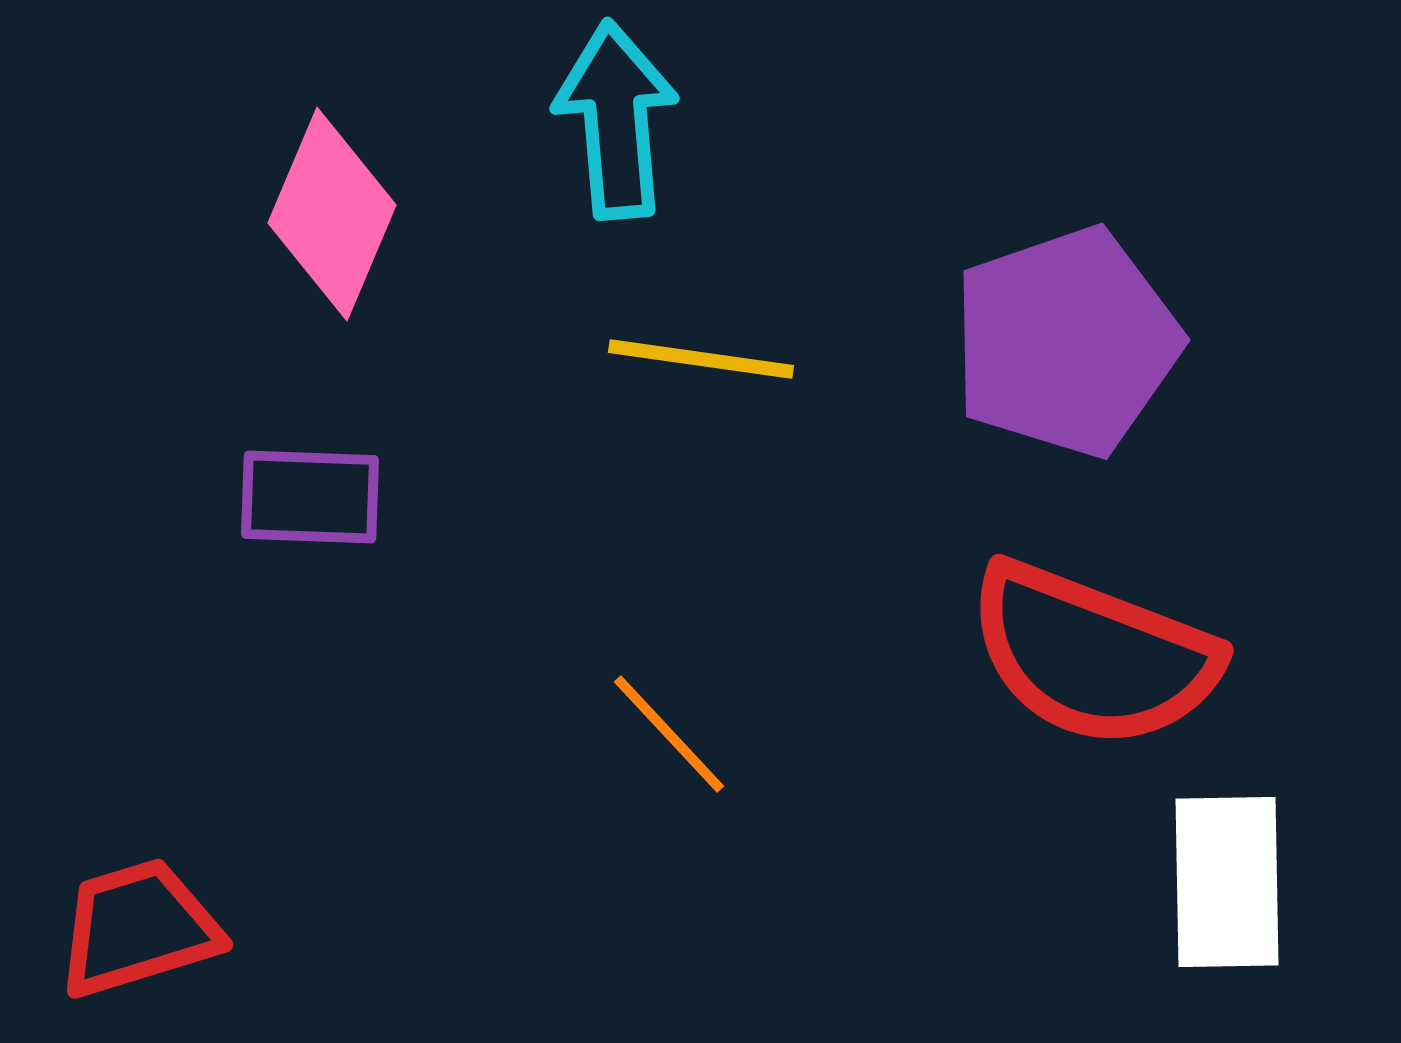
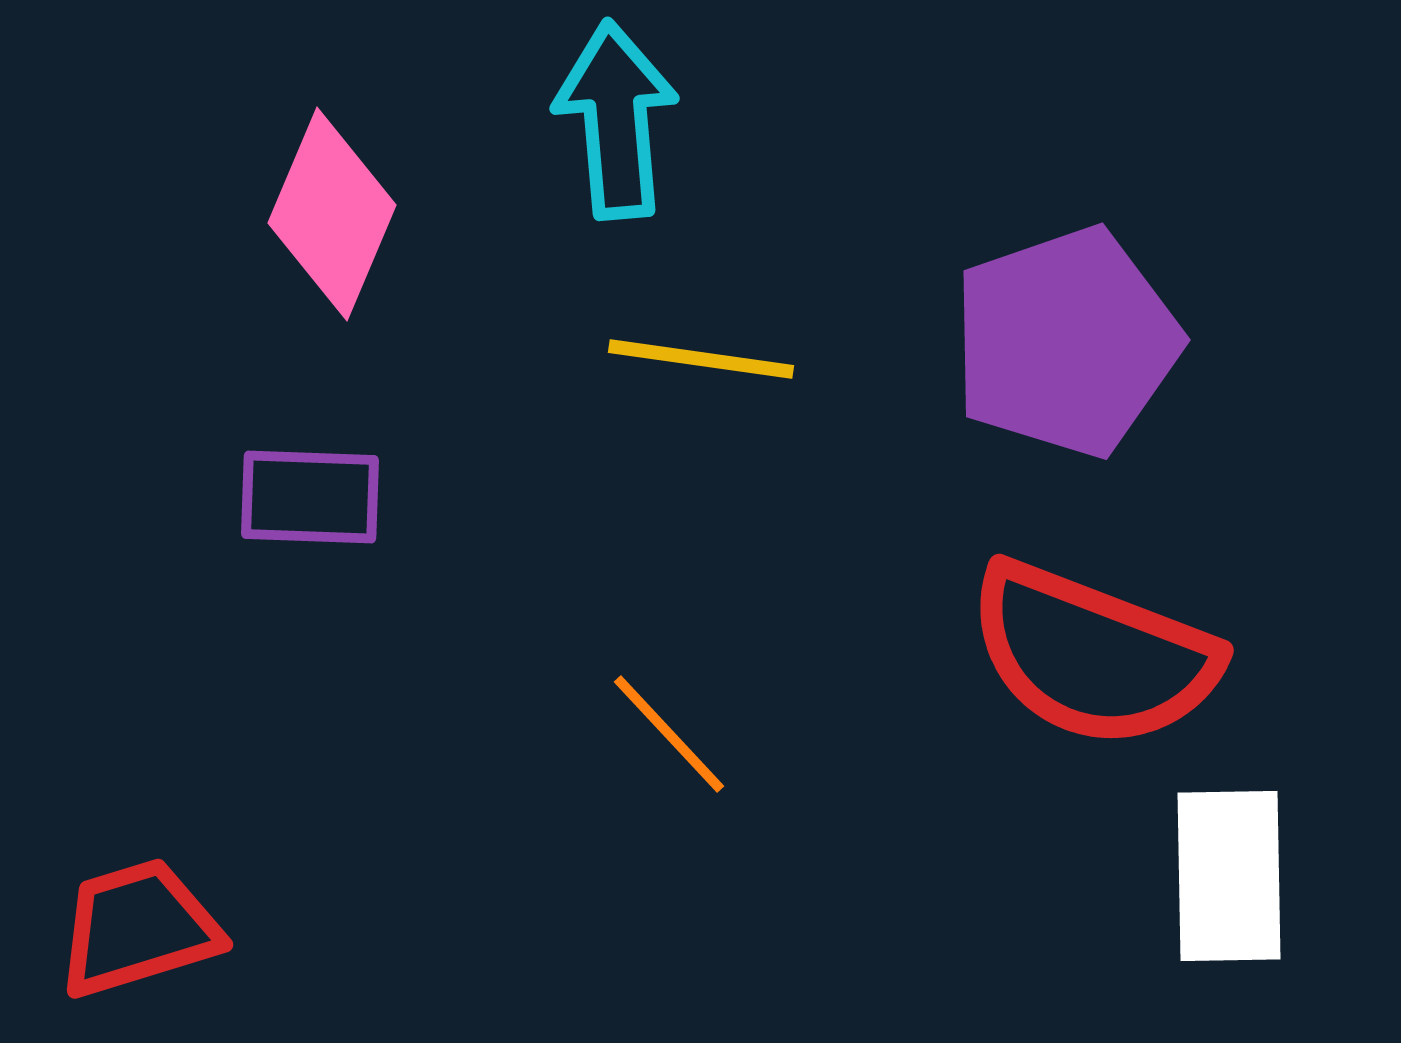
white rectangle: moved 2 px right, 6 px up
